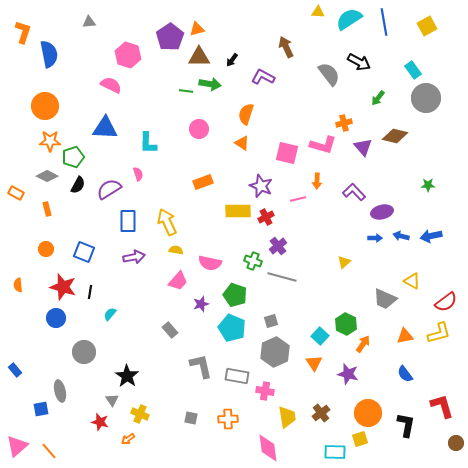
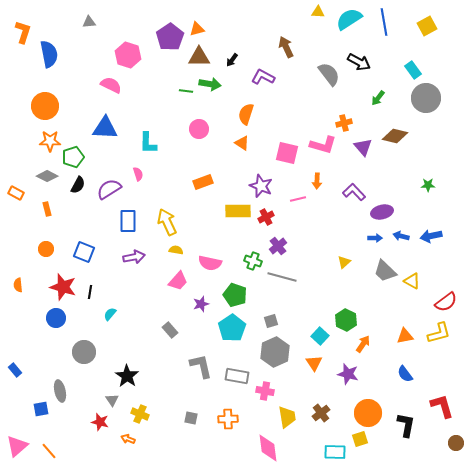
gray trapezoid at (385, 299): moved 28 px up; rotated 20 degrees clockwise
green hexagon at (346, 324): moved 4 px up
cyan pentagon at (232, 328): rotated 16 degrees clockwise
orange arrow at (128, 439): rotated 56 degrees clockwise
